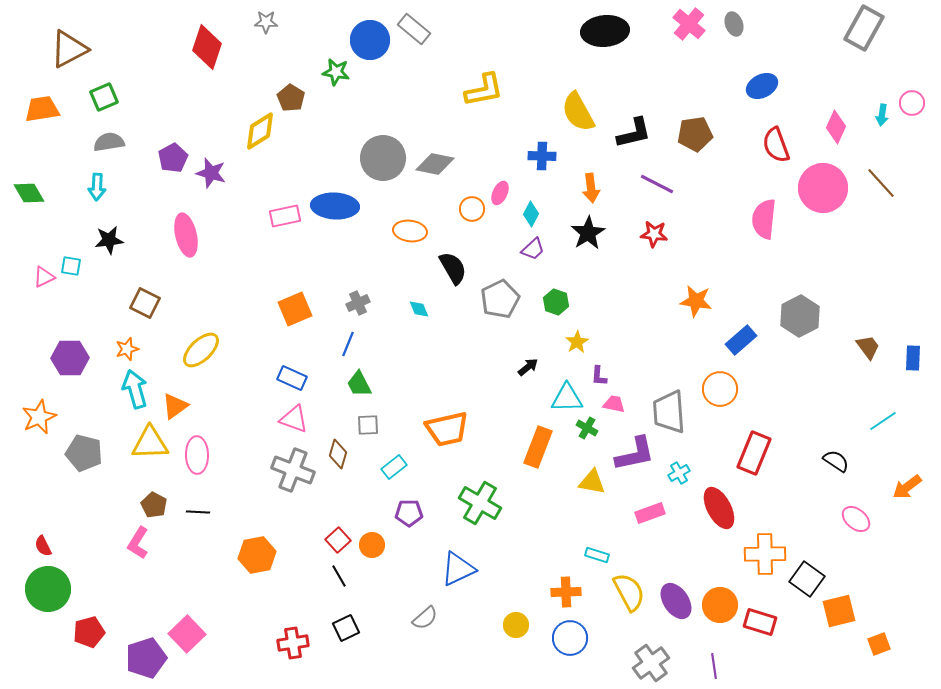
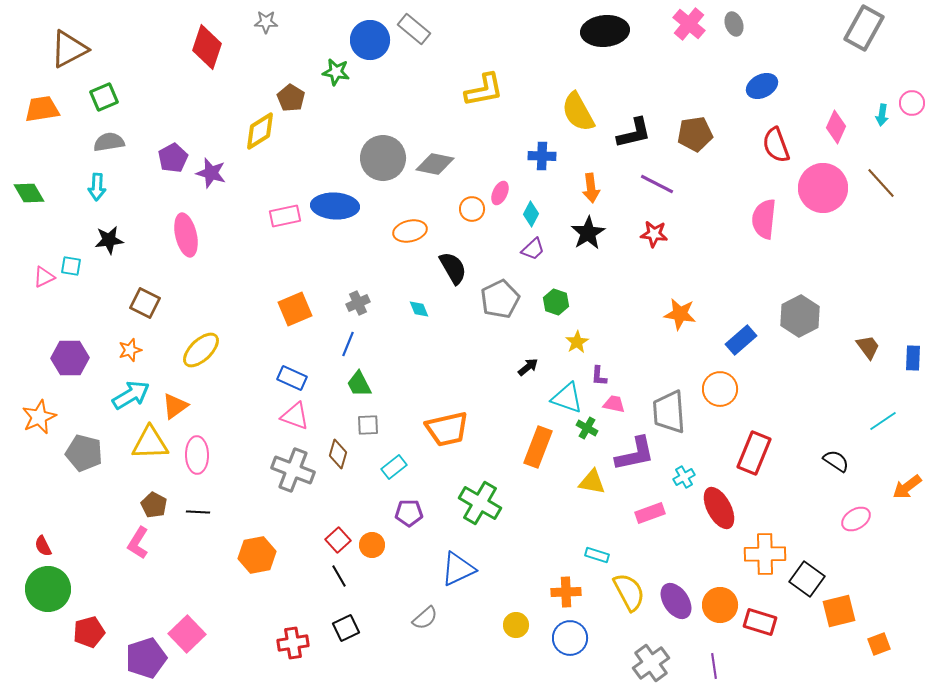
orange ellipse at (410, 231): rotated 20 degrees counterclockwise
orange star at (696, 301): moved 16 px left, 13 px down
orange star at (127, 349): moved 3 px right, 1 px down
cyan arrow at (135, 389): moved 4 px left, 6 px down; rotated 75 degrees clockwise
cyan triangle at (567, 398): rotated 20 degrees clockwise
pink triangle at (294, 419): moved 1 px right, 3 px up
cyan cross at (679, 473): moved 5 px right, 4 px down
pink ellipse at (856, 519): rotated 72 degrees counterclockwise
